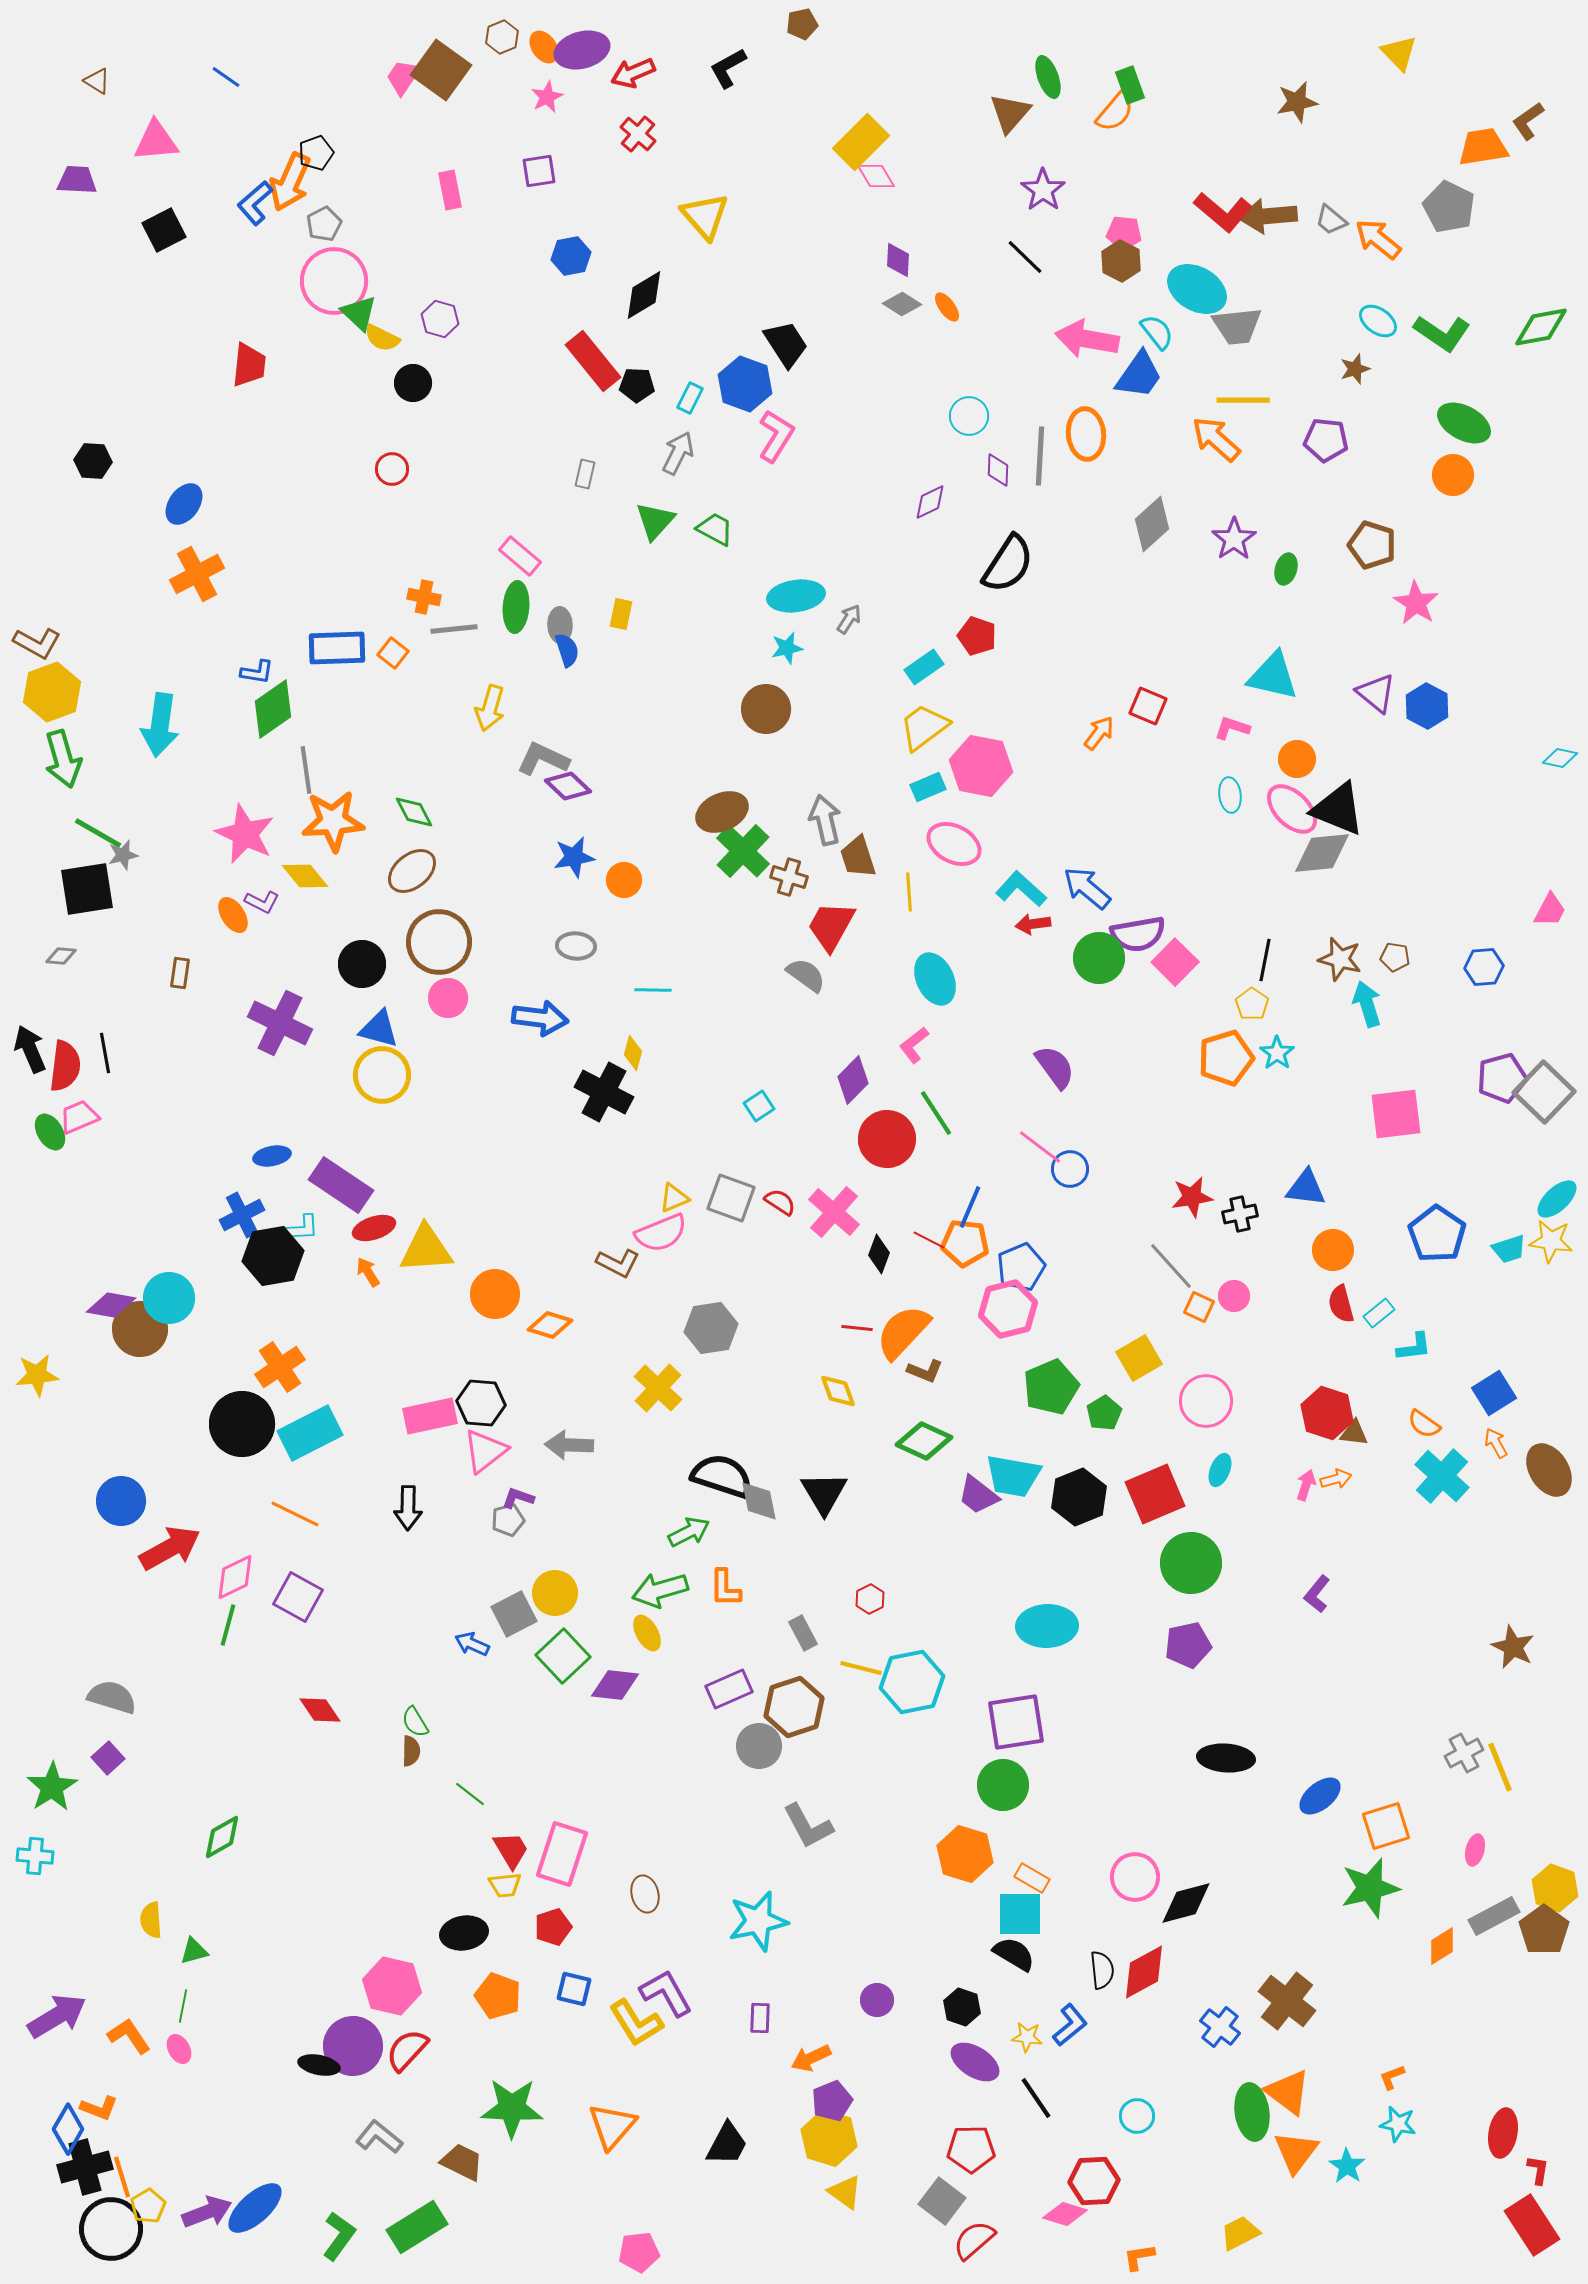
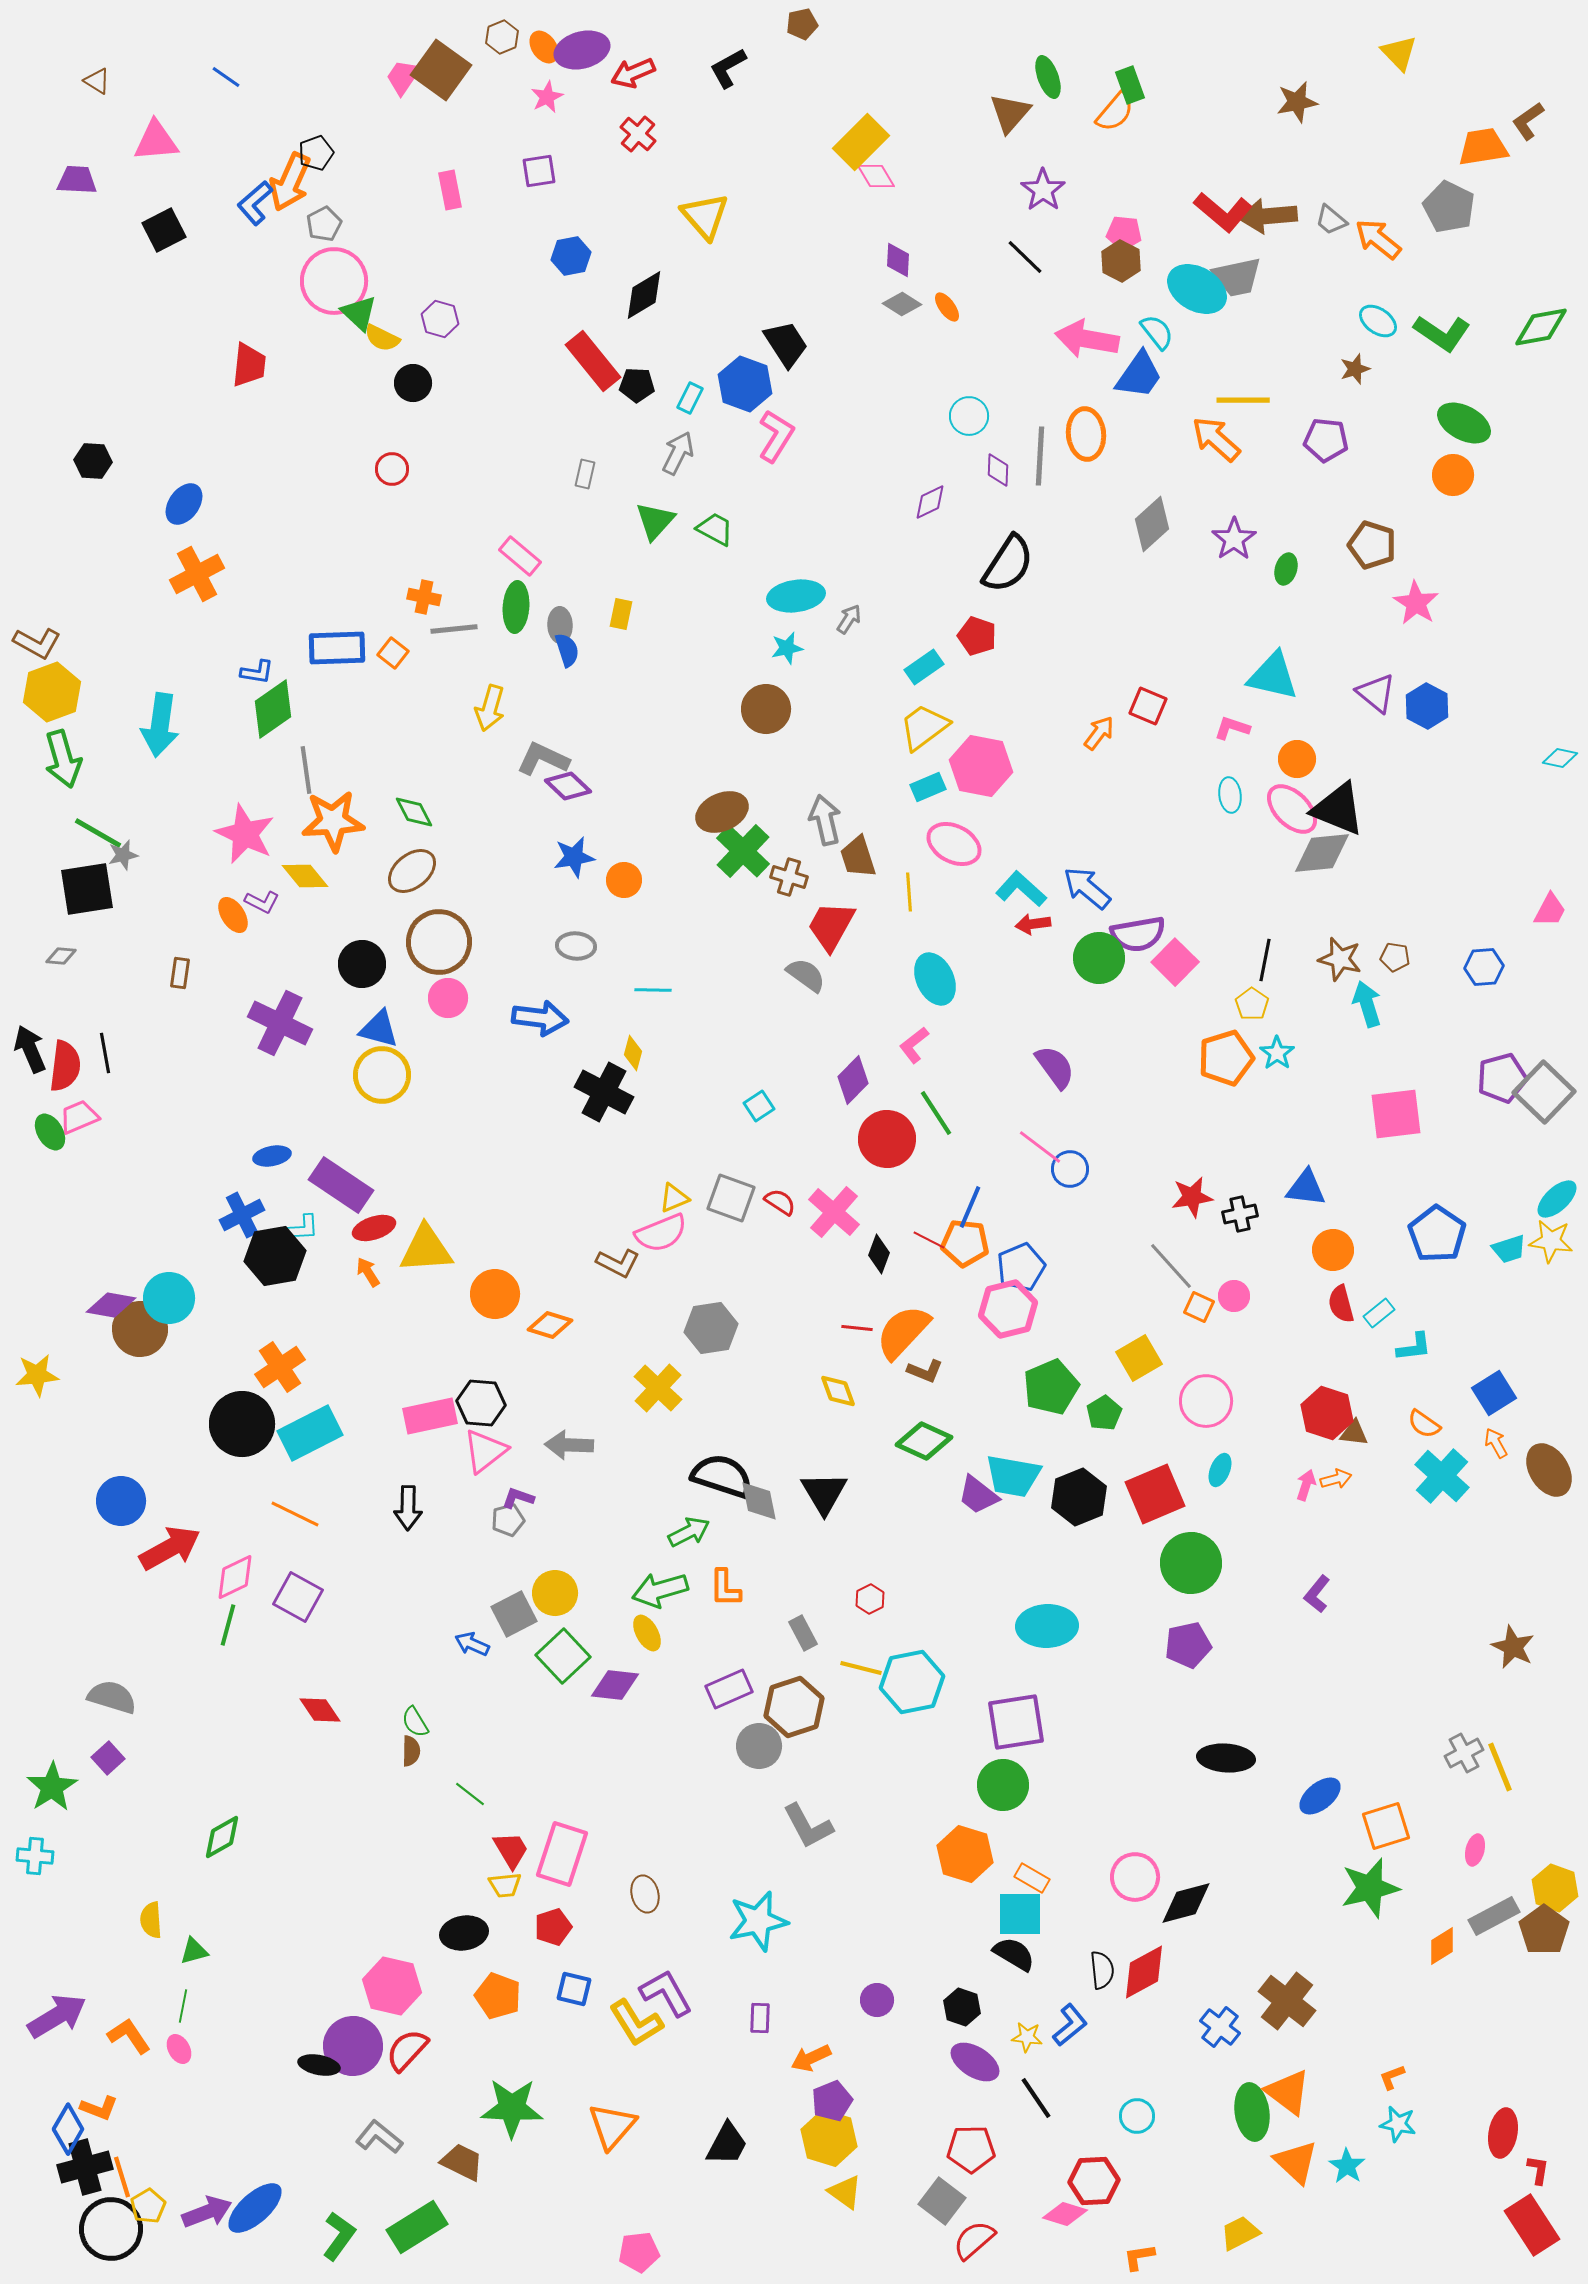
gray trapezoid at (1237, 326): moved 49 px up; rotated 6 degrees counterclockwise
black hexagon at (273, 1256): moved 2 px right
orange triangle at (1296, 2152): moved 10 px down; rotated 24 degrees counterclockwise
